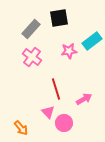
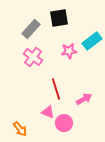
pink cross: moved 1 px right
pink triangle: rotated 24 degrees counterclockwise
orange arrow: moved 1 px left, 1 px down
